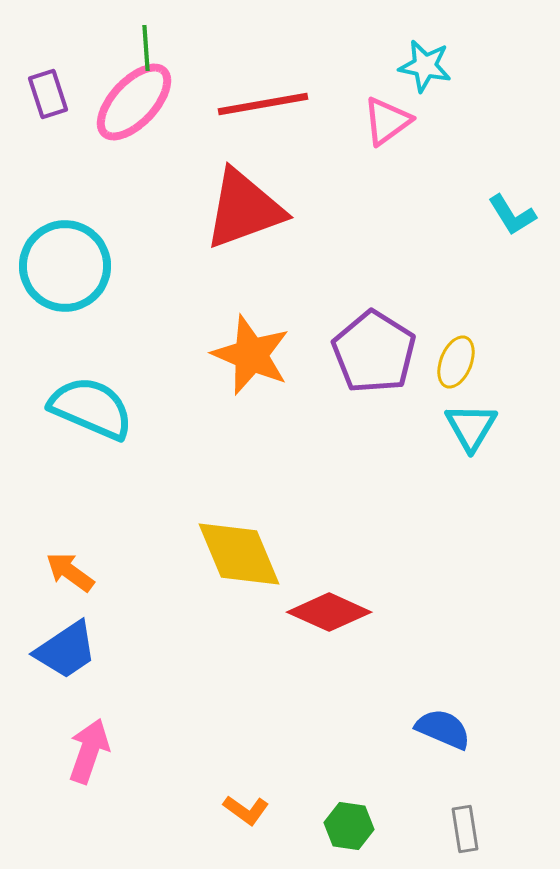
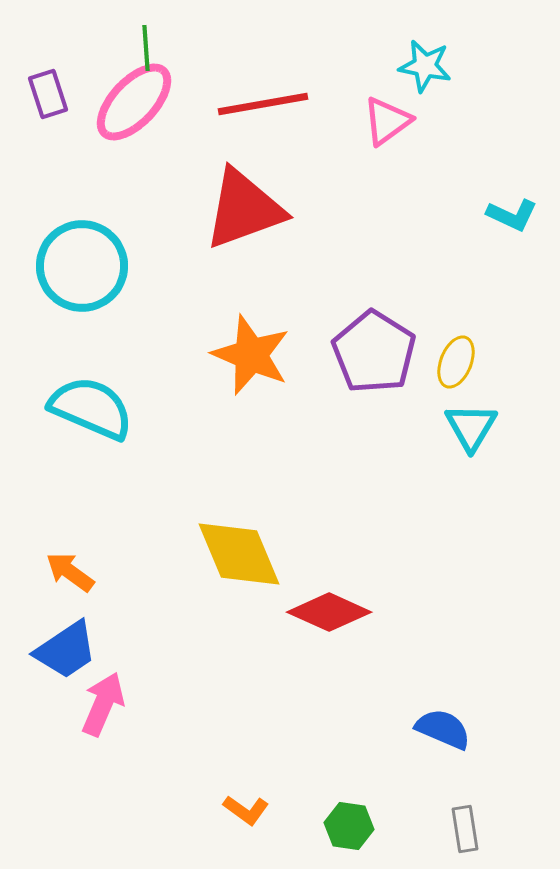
cyan L-shape: rotated 33 degrees counterclockwise
cyan circle: moved 17 px right
pink arrow: moved 14 px right, 47 px up; rotated 4 degrees clockwise
